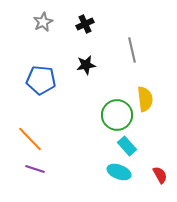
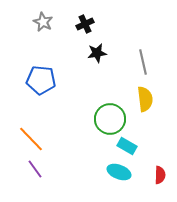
gray star: rotated 18 degrees counterclockwise
gray line: moved 11 px right, 12 px down
black star: moved 11 px right, 12 px up
green circle: moved 7 px left, 4 px down
orange line: moved 1 px right
cyan rectangle: rotated 18 degrees counterclockwise
purple line: rotated 36 degrees clockwise
red semicircle: rotated 30 degrees clockwise
